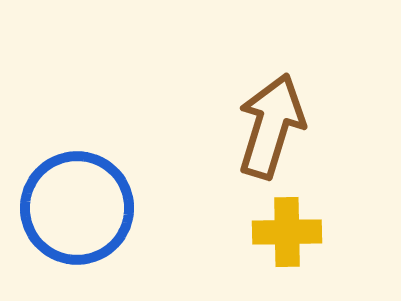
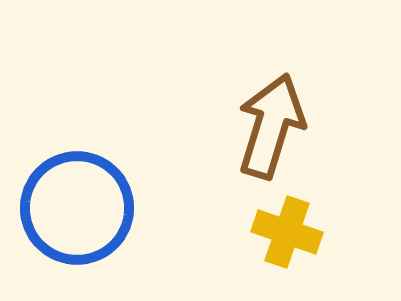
yellow cross: rotated 20 degrees clockwise
